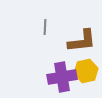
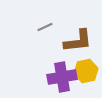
gray line: rotated 63 degrees clockwise
brown L-shape: moved 4 px left
